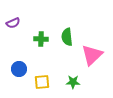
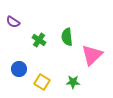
purple semicircle: moved 1 px up; rotated 56 degrees clockwise
green cross: moved 2 px left, 1 px down; rotated 32 degrees clockwise
yellow square: rotated 35 degrees clockwise
